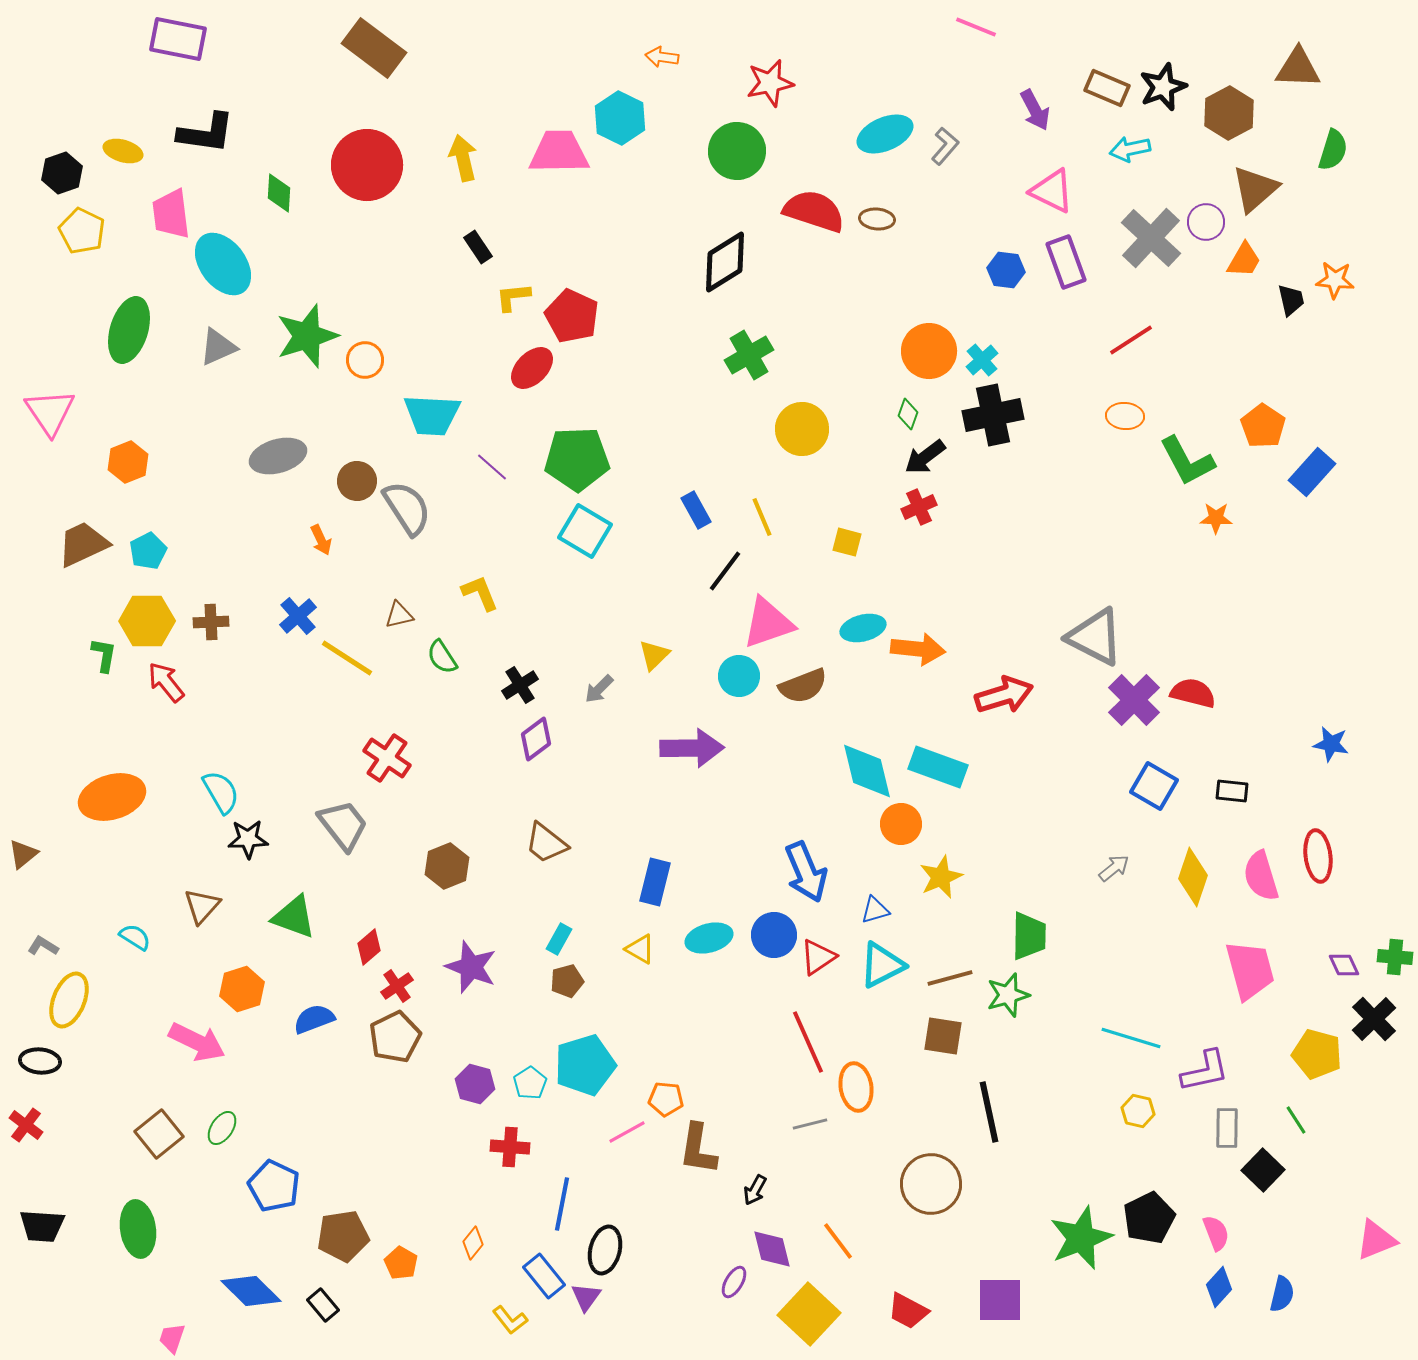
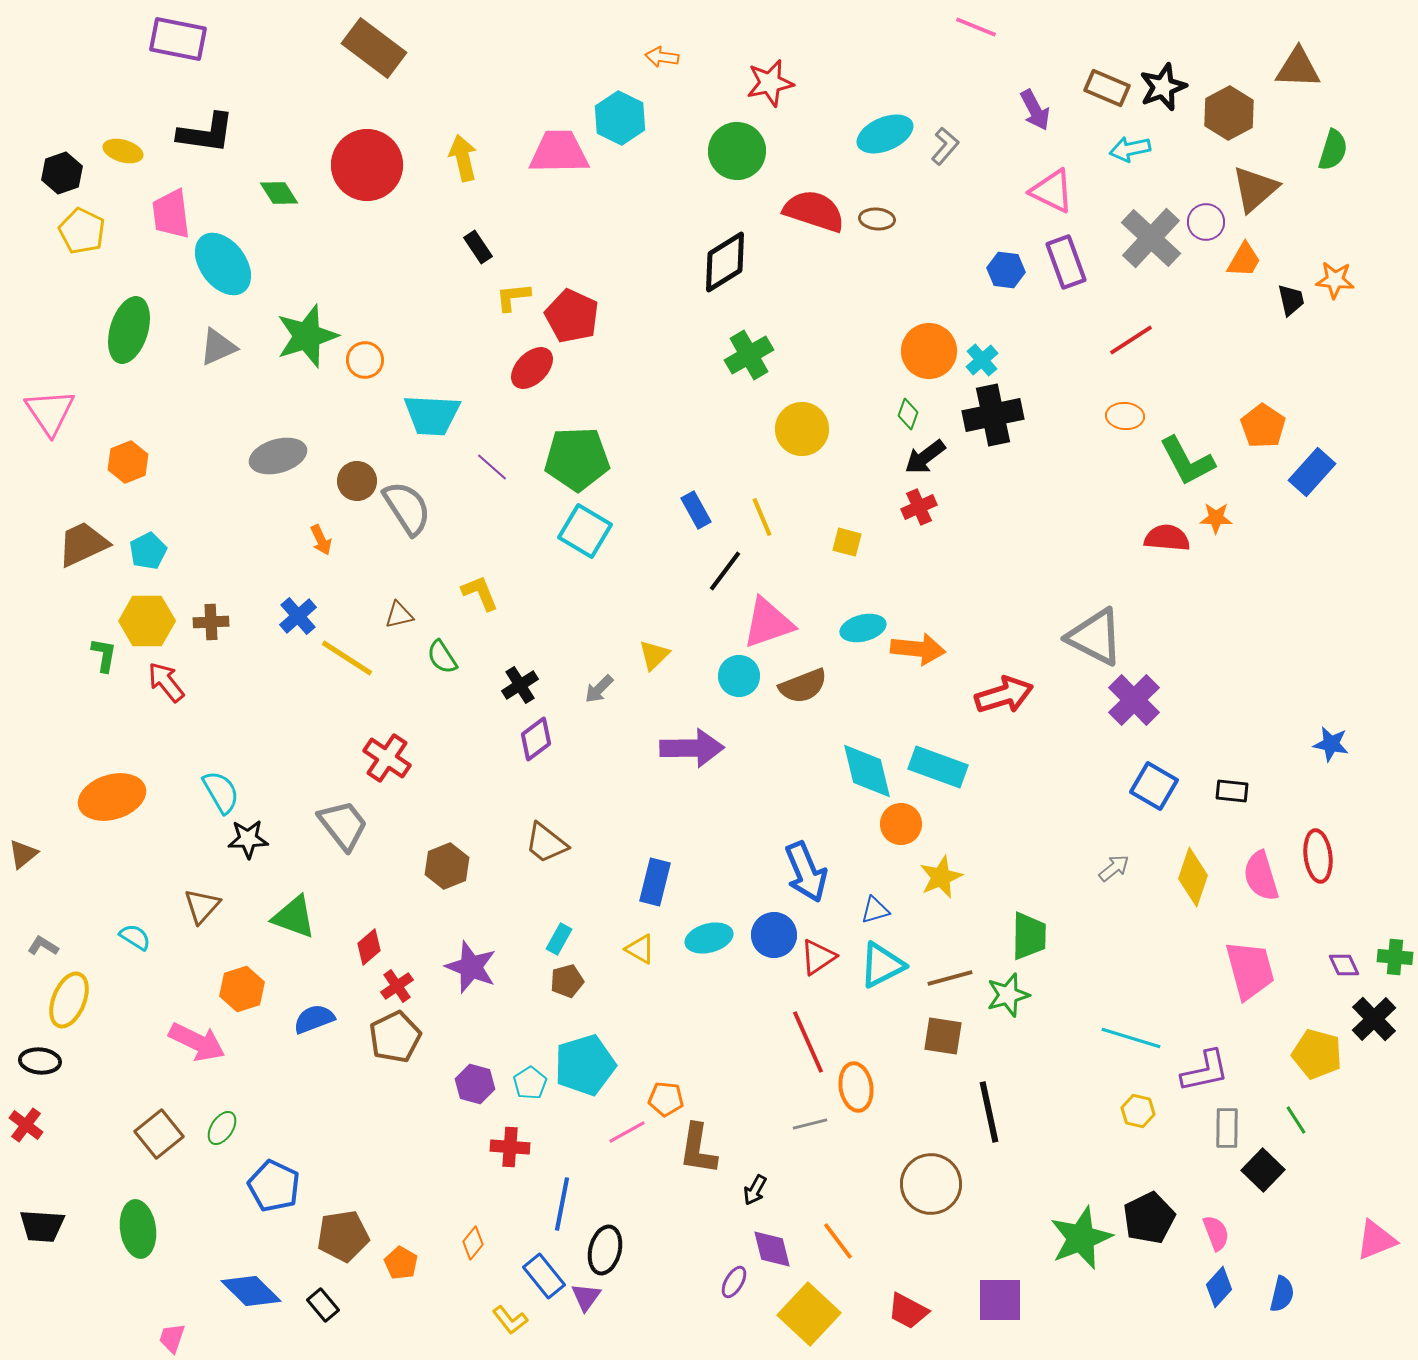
green diamond at (279, 193): rotated 36 degrees counterclockwise
red semicircle at (1193, 693): moved 26 px left, 155 px up; rotated 9 degrees counterclockwise
